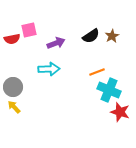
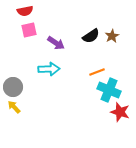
red semicircle: moved 13 px right, 28 px up
purple arrow: rotated 54 degrees clockwise
